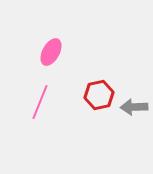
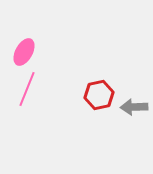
pink ellipse: moved 27 px left
pink line: moved 13 px left, 13 px up
